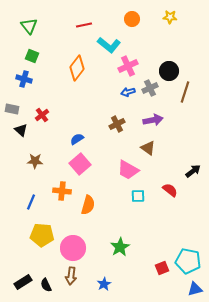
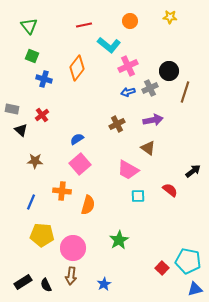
orange circle: moved 2 px left, 2 px down
blue cross: moved 20 px right
green star: moved 1 px left, 7 px up
red square: rotated 24 degrees counterclockwise
